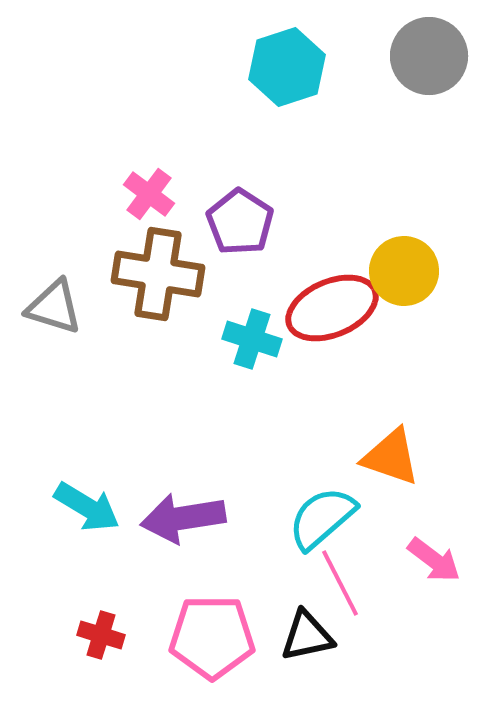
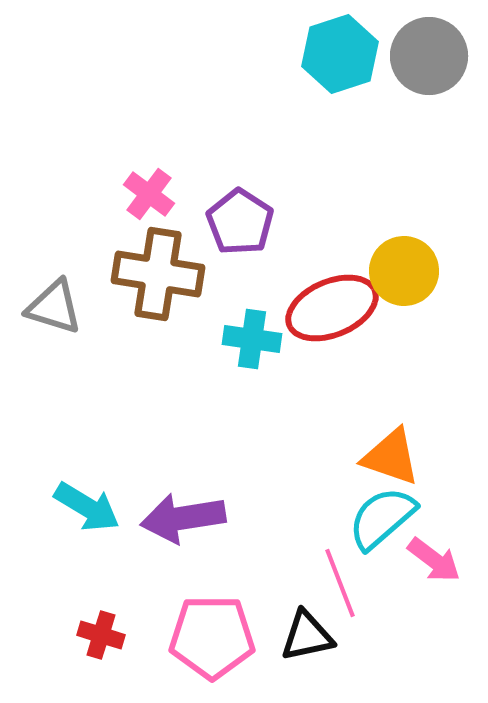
cyan hexagon: moved 53 px right, 13 px up
cyan cross: rotated 10 degrees counterclockwise
cyan semicircle: moved 60 px right
pink line: rotated 6 degrees clockwise
